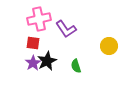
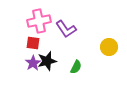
pink cross: moved 2 px down
yellow circle: moved 1 px down
black star: rotated 12 degrees clockwise
green semicircle: moved 1 px down; rotated 136 degrees counterclockwise
